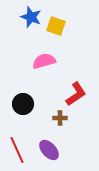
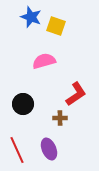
purple ellipse: moved 1 px up; rotated 20 degrees clockwise
